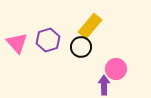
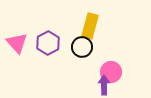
yellow rectangle: rotated 25 degrees counterclockwise
purple hexagon: moved 3 px down; rotated 10 degrees counterclockwise
black circle: moved 1 px right
pink circle: moved 5 px left, 3 px down
